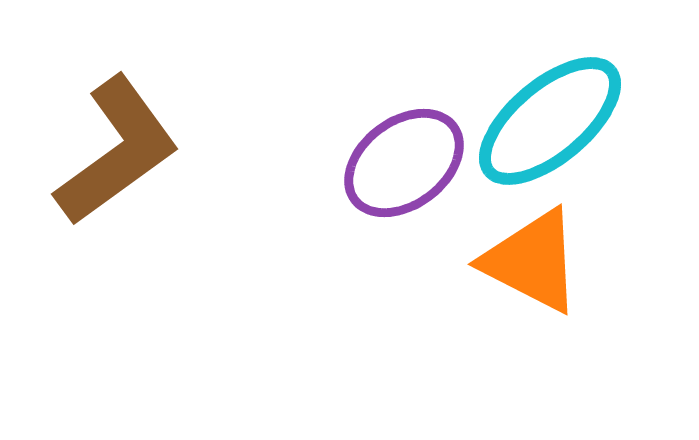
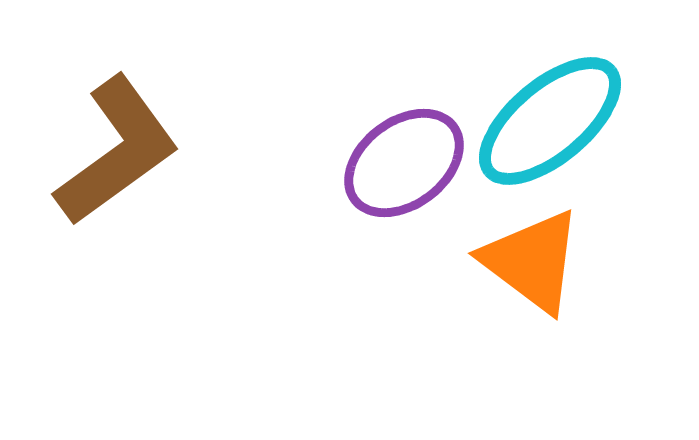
orange triangle: rotated 10 degrees clockwise
